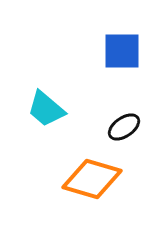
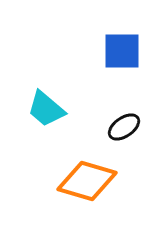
orange diamond: moved 5 px left, 2 px down
